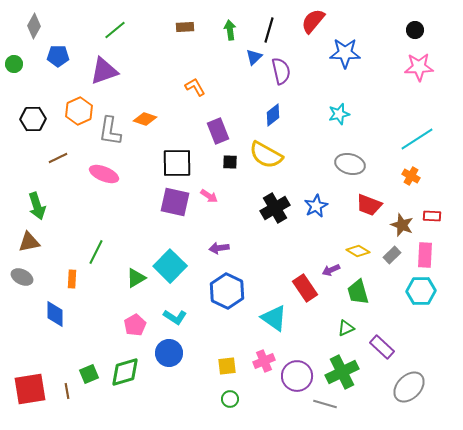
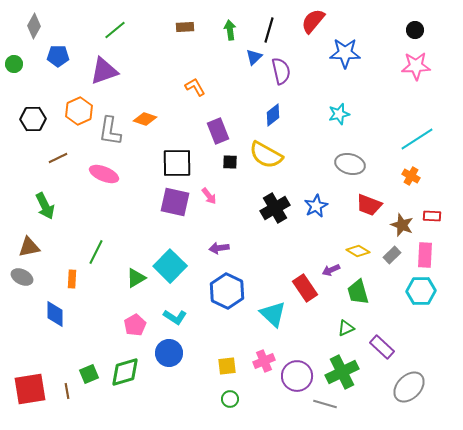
pink star at (419, 67): moved 3 px left, 1 px up
pink arrow at (209, 196): rotated 18 degrees clockwise
green arrow at (37, 206): moved 8 px right; rotated 8 degrees counterclockwise
brown triangle at (29, 242): moved 5 px down
cyan triangle at (274, 318): moved 1 px left, 4 px up; rotated 8 degrees clockwise
